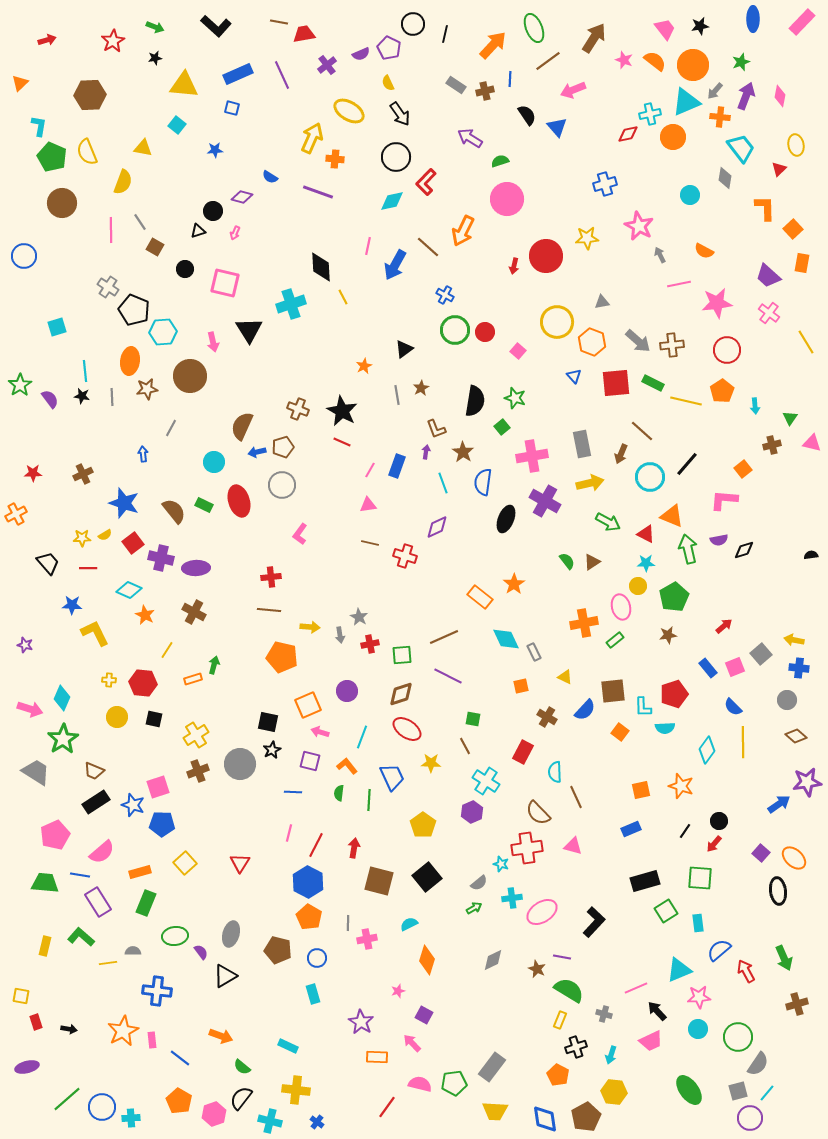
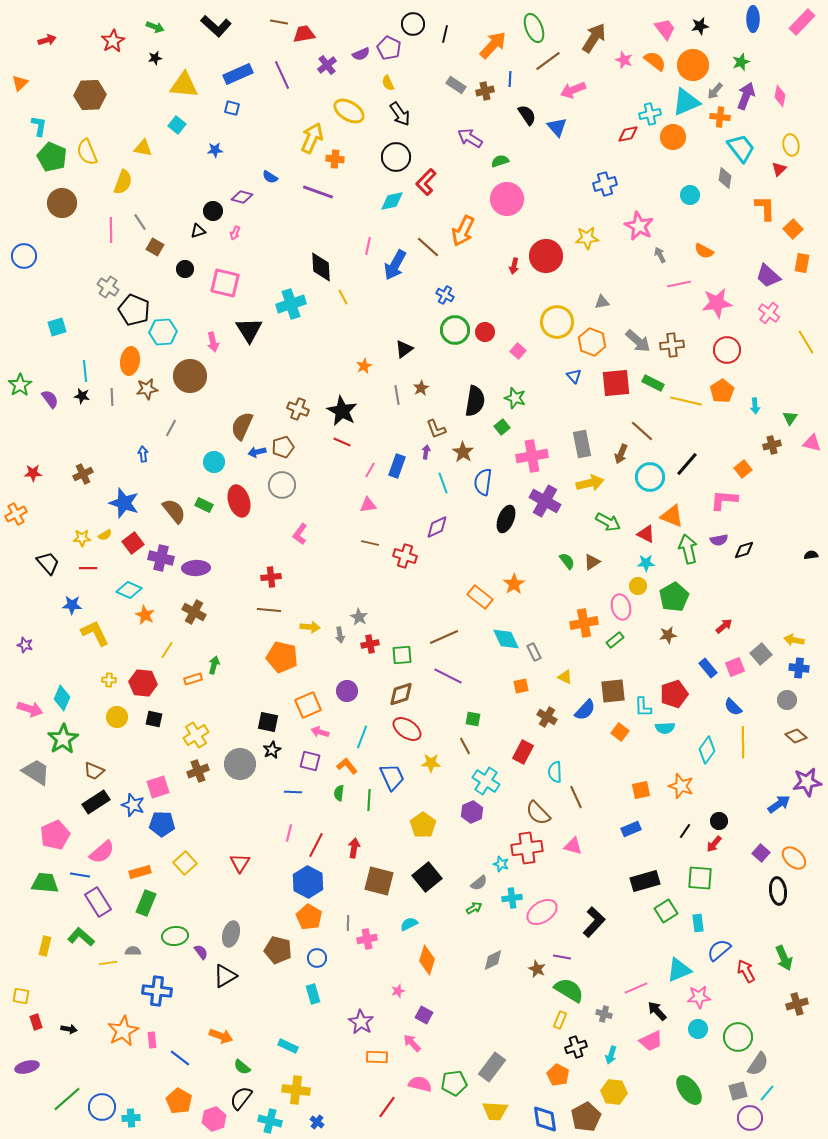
yellow ellipse at (796, 145): moved 5 px left
pink hexagon at (214, 1114): moved 5 px down
